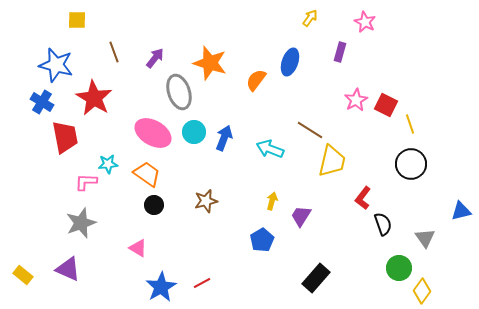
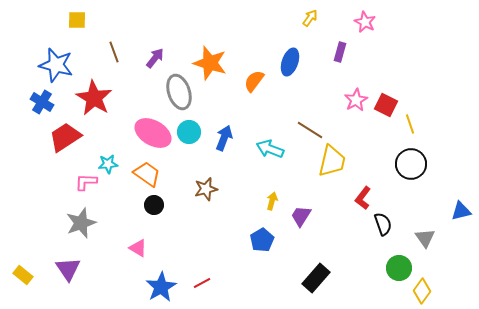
orange semicircle at (256, 80): moved 2 px left, 1 px down
cyan circle at (194, 132): moved 5 px left
red trapezoid at (65, 137): rotated 112 degrees counterclockwise
brown star at (206, 201): moved 12 px up
purple triangle at (68, 269): rotated 32 degrees clockwise
